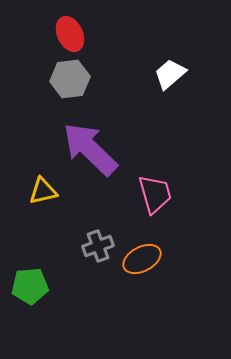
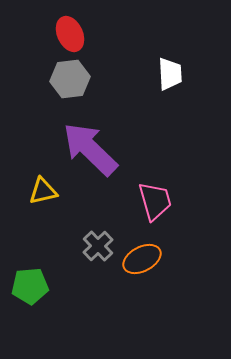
white trapezoid: rotated 128 degrees clockwise
pink trapezoid: moved 7 px down
gray cross: rotated 24 degrees counterclockwise
